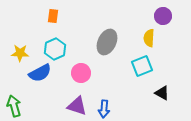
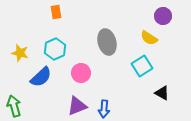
orange rectangle: moved 3 px right, 4 px up; rotated 16 degrees counterclockwise
yellow semicircle: rotated 60 degrees counterclockwise
gray ellipse: rotated 40 degrees counterclockwise
yellow star: rotated 12 degrees clockwise
cyan square: rotated 10 degrees counterclockwise
blue semicircle: moved 1 px right, 4 px down; rotated 15 degrees counterclockwise
purple triangle: rotated 40 degrees counterclockwise
